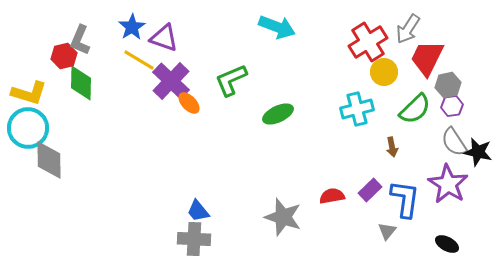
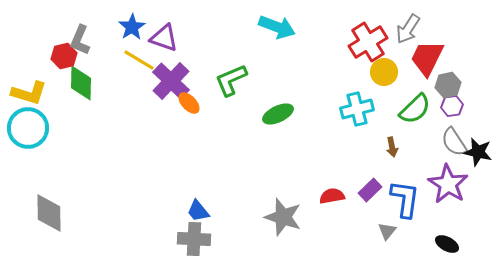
gray diamond: moved 53 px down
